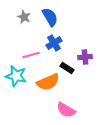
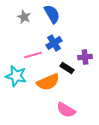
blue semicircle: moved 2 px right, 3 px up
pink line: moved 2 px right
